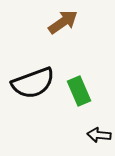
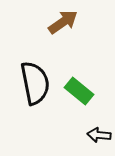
black semicircle: moved 2 px right; rotated 81 degrees counterclockwise
green rectangle: rotated 28 degrees counterclockwise
